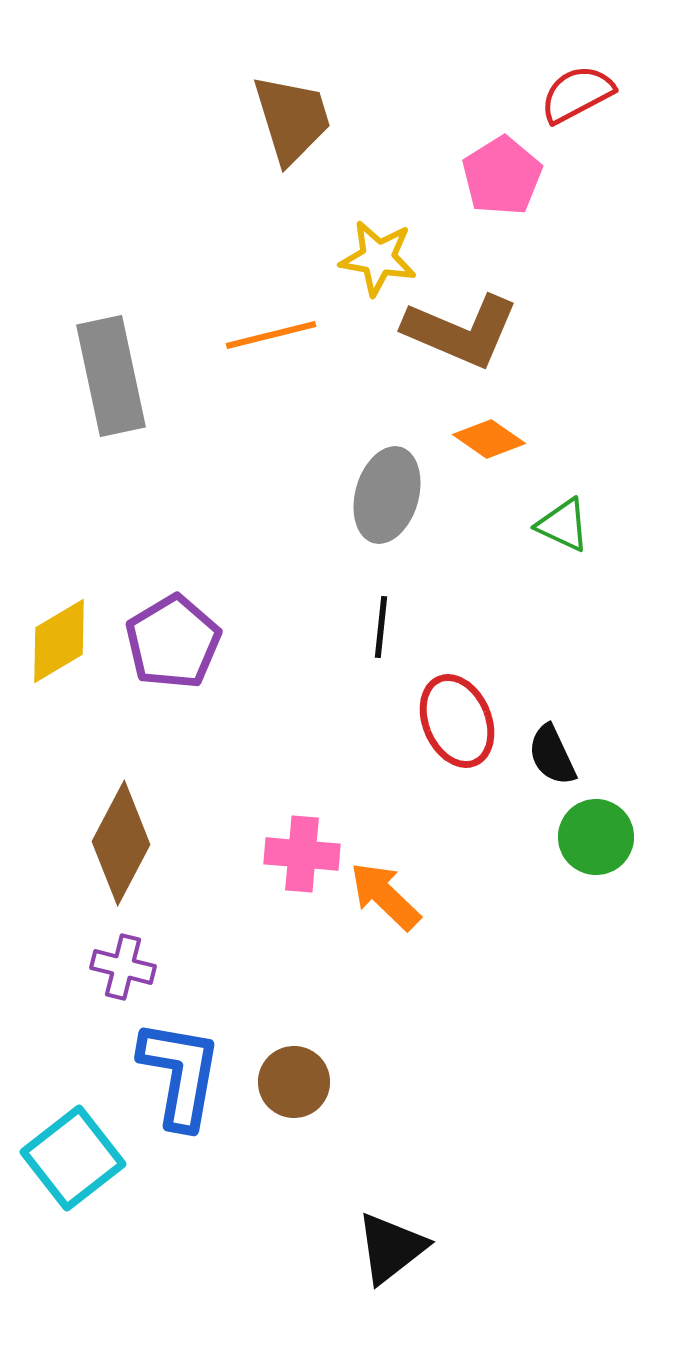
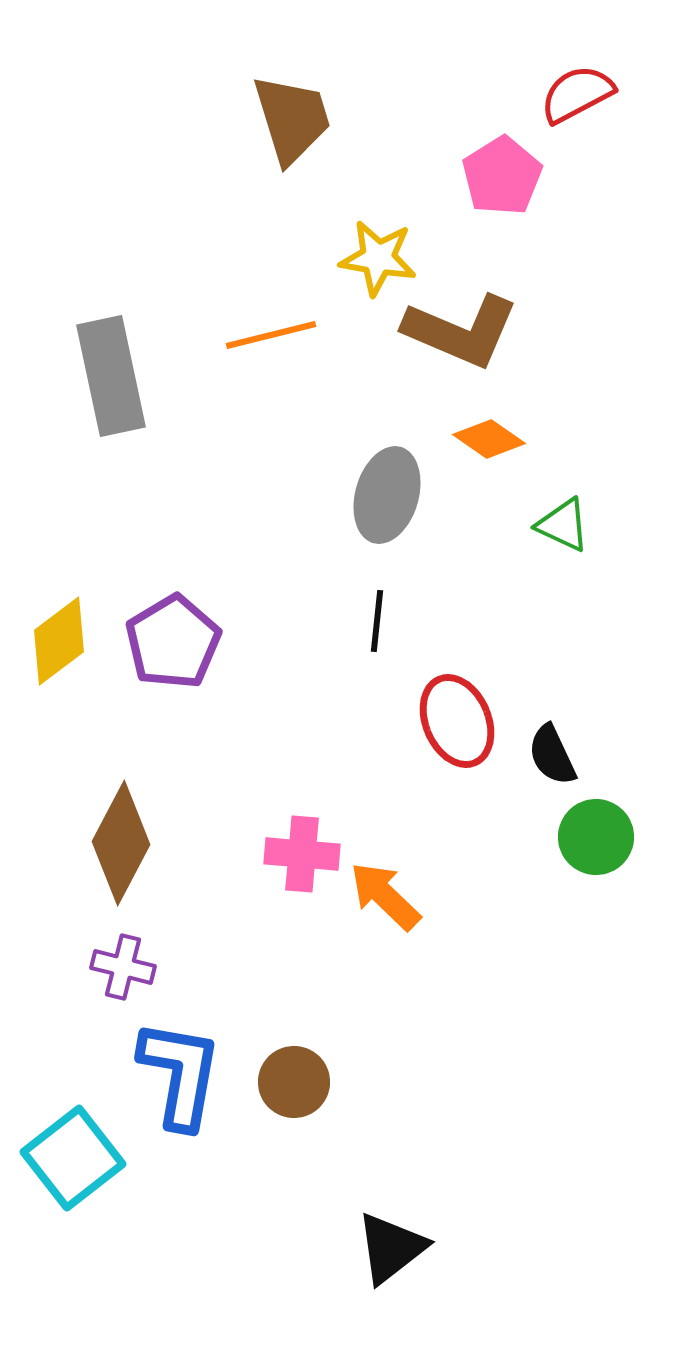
black line: moved 4 px left, 6 px up
yellow diamond: rotated 6 degrees counterclockwise
